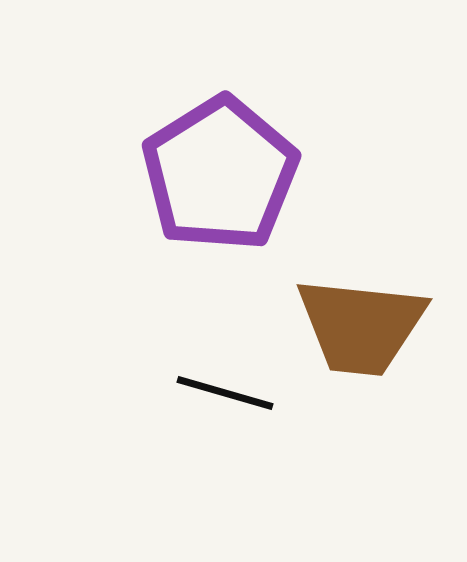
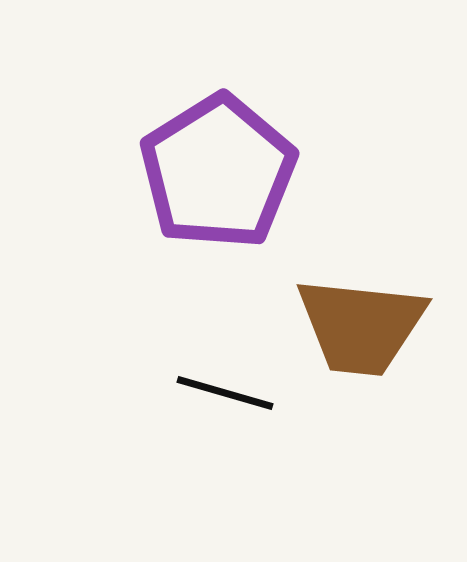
purple pentagon: moved 2 px left, 2 px up
